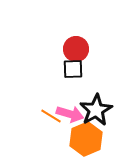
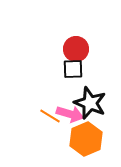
black star: moved 6 px left, 7 px up; rotated 20 degrees counterclockwise
orange line: moved 1 px left
